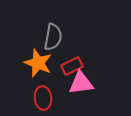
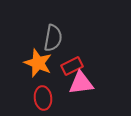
gray semicircle: moved 1 px down
